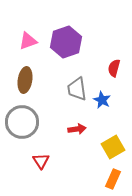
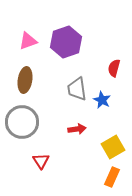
orange rectangle: moved 1 px left, 2 px up
